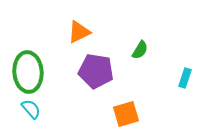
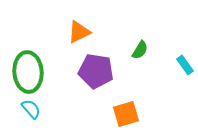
cyan rectangle: moved 13 px up; rotated 54 degrees counterclockwise
